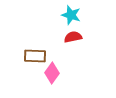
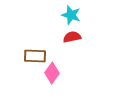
red semicircle: moved 1 px left
